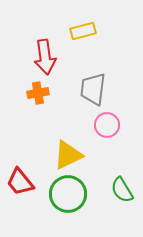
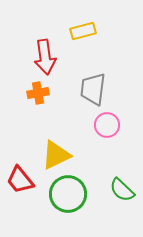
yellow triangle: moved 12 px left
red trapezoid: moved 2 px up
green semicircle: rotated 16 degrees counterclockwise
